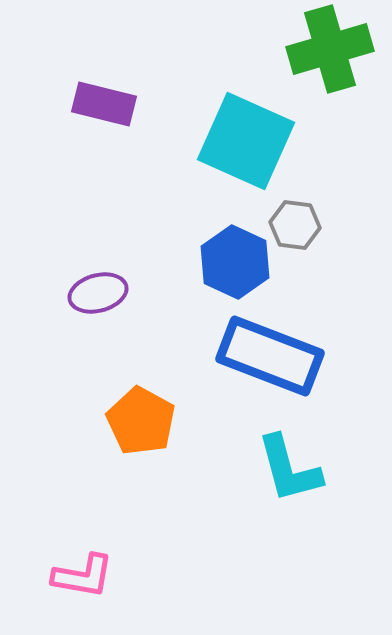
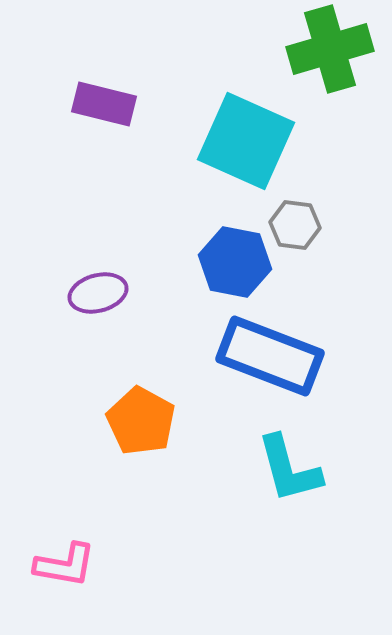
blue hexagon: rotated 14 degrees counterclockwise
pink L-shape: moved 18 px left, 11 px up
